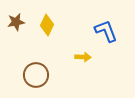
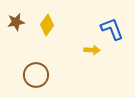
yellow diamond: rotated 10 degrees clockwise
blue L-shape: moved 6 px right, 2 px up
yellow arrow: moved 9 px right, 7 px up
